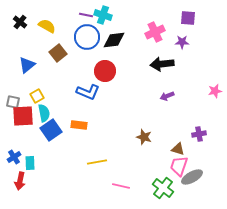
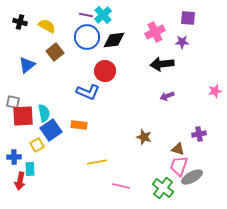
cyan cross: rotated 30 degrees clockwise
black cross: rotated 24 degrees counterclockwise
brown square: moved 3 px left, 1 px up
yellow square: moved 49 px down
blue cross: rotated 32 degrees clockwise
cyan rectangle: moved 6 px down
